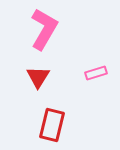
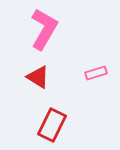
red triangle: rotated 30 degrees counterclockwise
red rectangle: rotated 12 degrees clockwise
